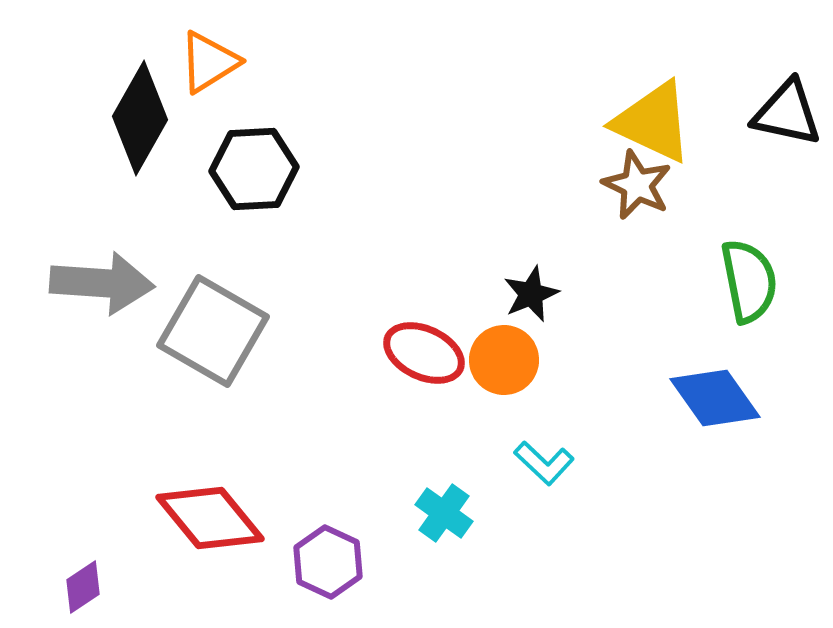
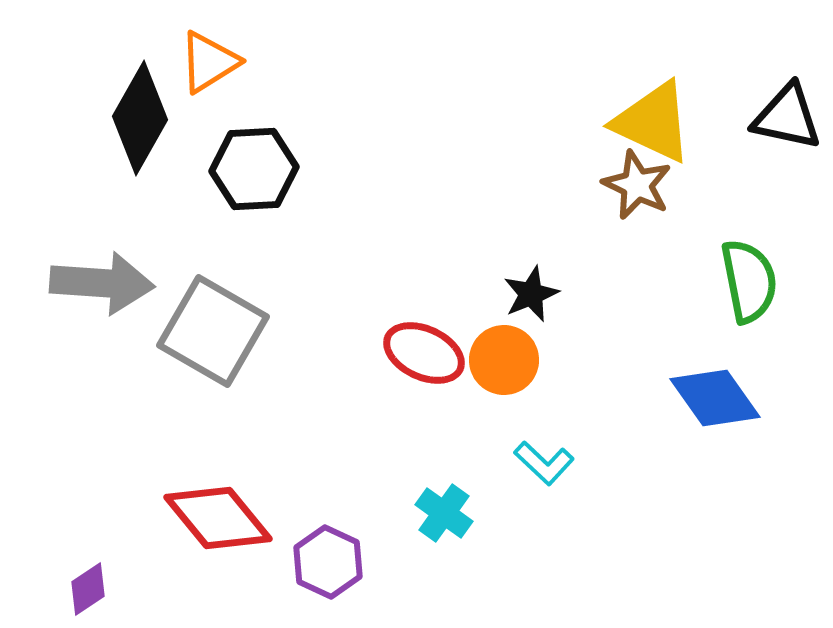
black triangle: moved 4 px down
red diamond: moved 8 px right
purple diamond: moved 5 px right, 2 px down
